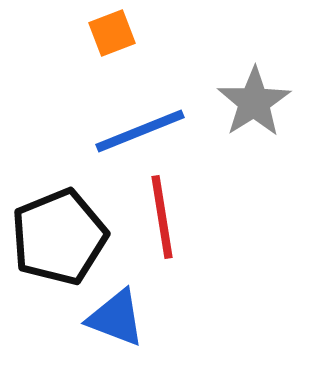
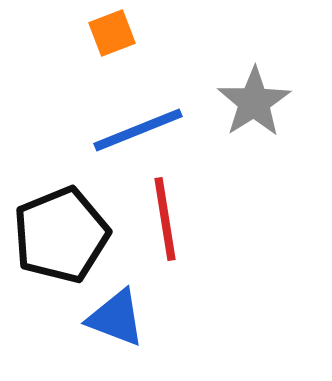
blue line: moved 2 px left, 1 px up
red line: moved 3 px right, 2 px down
black pentagon: moved 2 px right, 2 px up
